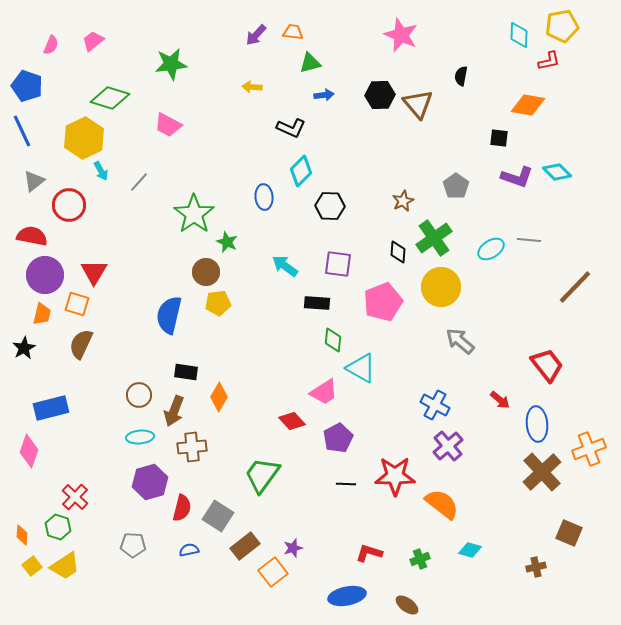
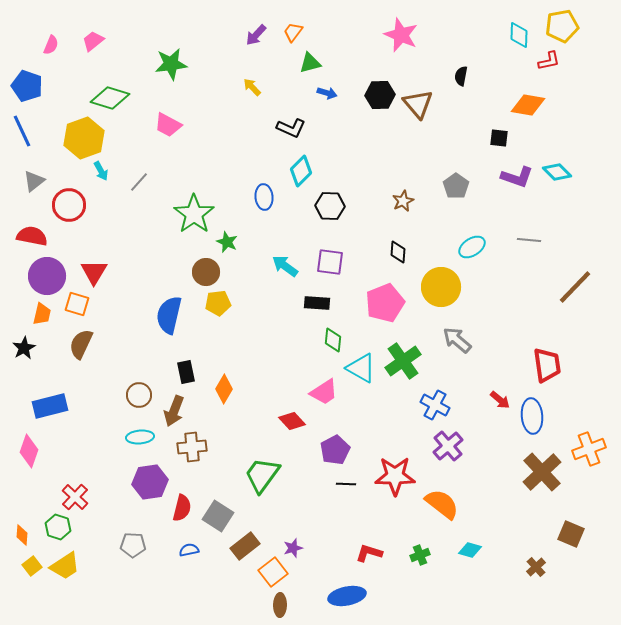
orange trapezoid at (293, 32): rotated 60 degrees counterclockwise
yellow arrow at (252, 87): rotated 42 degrees clockwise
blue arrow at (324, 95): moved 3 px right, 2 px up; rotated 24 degrees clockwise
yellow hexagon at (84, 138): rotated 6 degrees clockwise
green cross at (434, 238): moved 31 px left, 123 px down
cyan ellipse at (491, 249): moved 19 px left, 2 px up
purple square at (338, 264): moved 8 px left, 2 px up
purple circle at (45, 275): moved 2 px right, 1 px down
pink pentagon at (383, 302): moved 2 px right, 1 px down
gray arrow at (460, 341): moved 3 px left, 1 px up
red trapezoid at (547, 365): rotated 30 degrees clockwise
black rectangle at (186, 372): rotated 70 degrees clockwise
orange diamond at (219, 397): moved 5 px right, 8 px up
blue rectangle at (51, 408): moved 1 px left, 2 px up
blue ellipse at (537, 424): moved 5 px left, 8 px up
purple pentagon at (338, 438): moved 3 px left, 12 px down
purple hexagon at (150, 482): rotated 8 degrees clockwise
brown square at (569, 533): moved 2 px right, 1 px down
green cross at (420, 559): moved 4 px up
brown cross at (536, 567): rotated 30 degrees counterclockwise
brown ellipse at (407, 605): moved 127 px left; rotated 55 degrees clockwise
